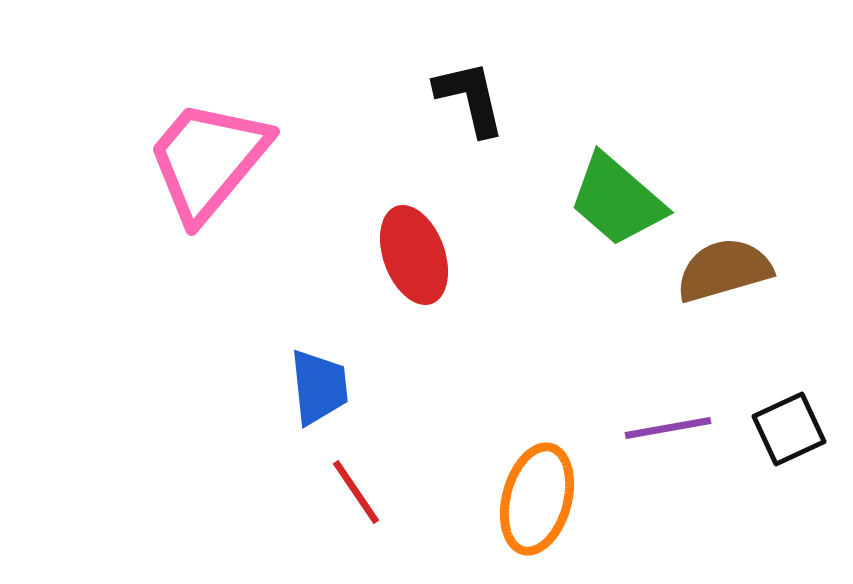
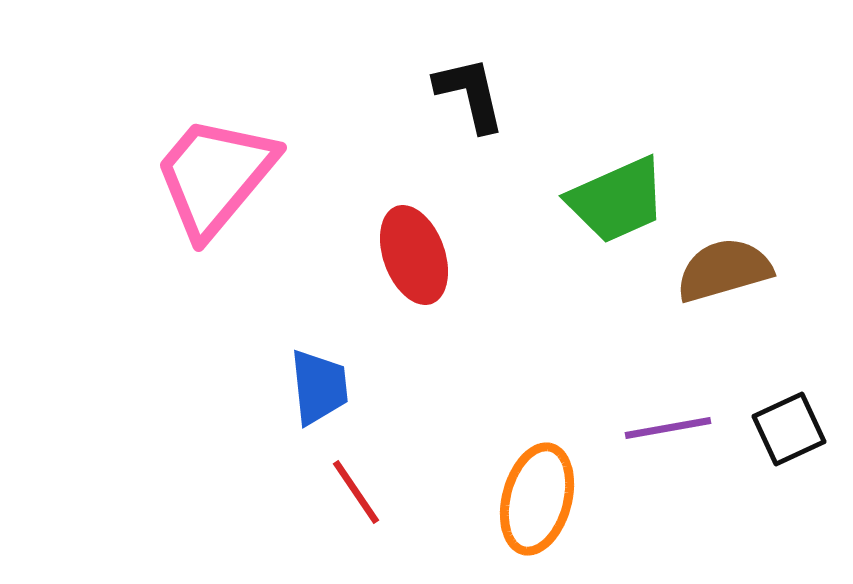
black L-shape: moved 4 px up
pink trapezoid: moved 7 px right, 16 px down
green trapezoid: rotated 65 degrees counterclockwise
